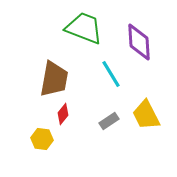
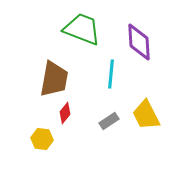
green trapezoid: moved 2 px left, 1 px down
cyan line: rotated 36 degrees clockwise
red diamond: moved 2 px right, 1 px up
